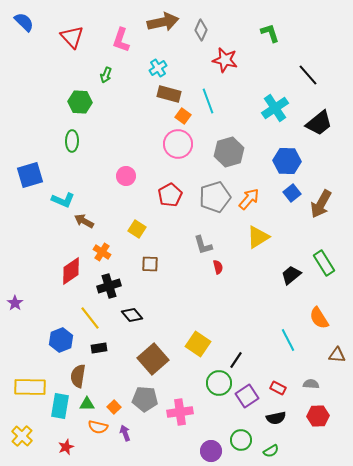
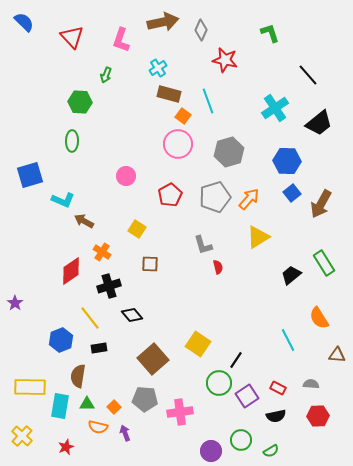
black semicircle at (276, 418): moved 2 px up
